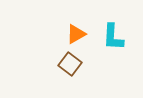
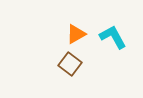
cyan L-shape: rotated 148 degrees clockwise
